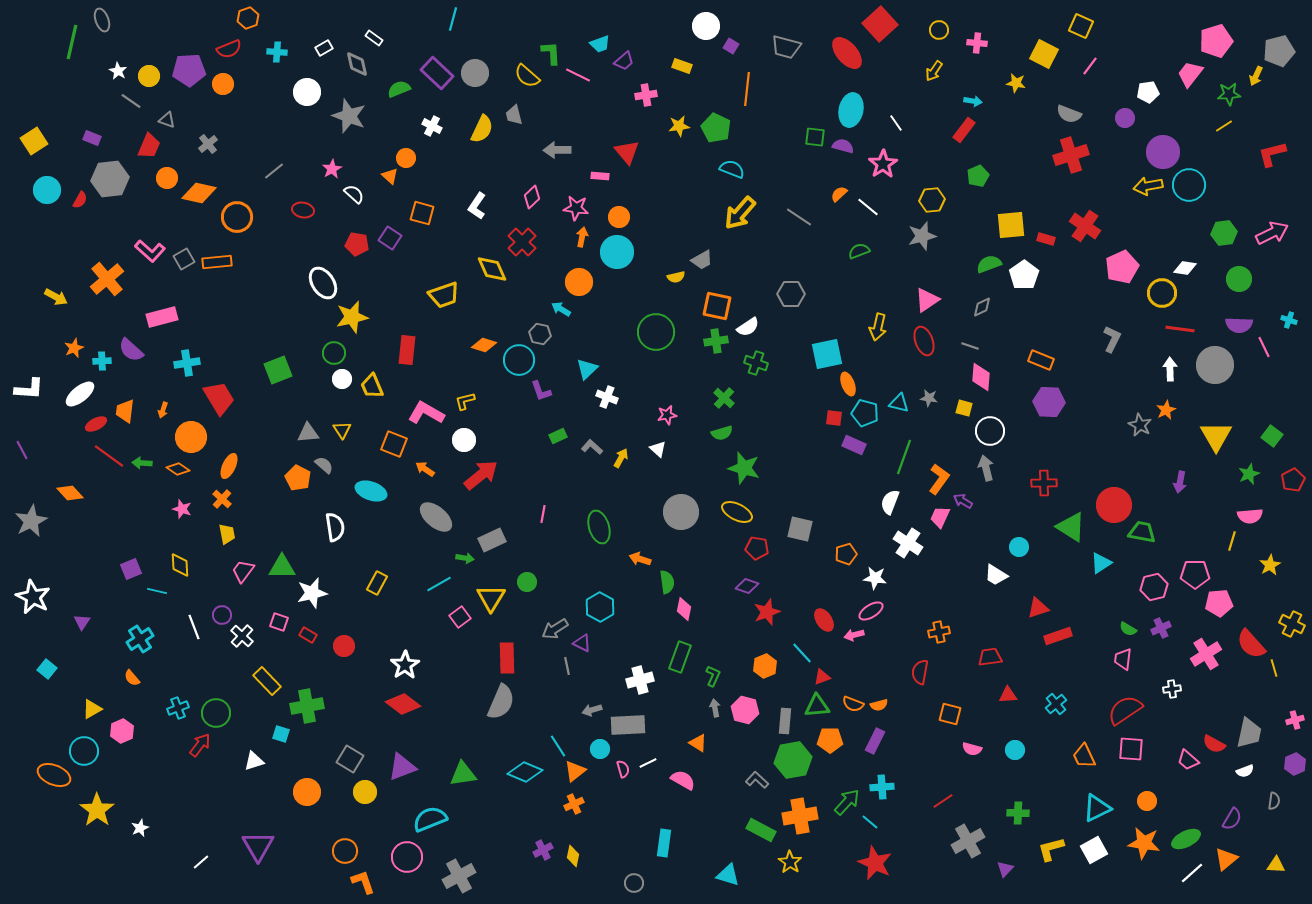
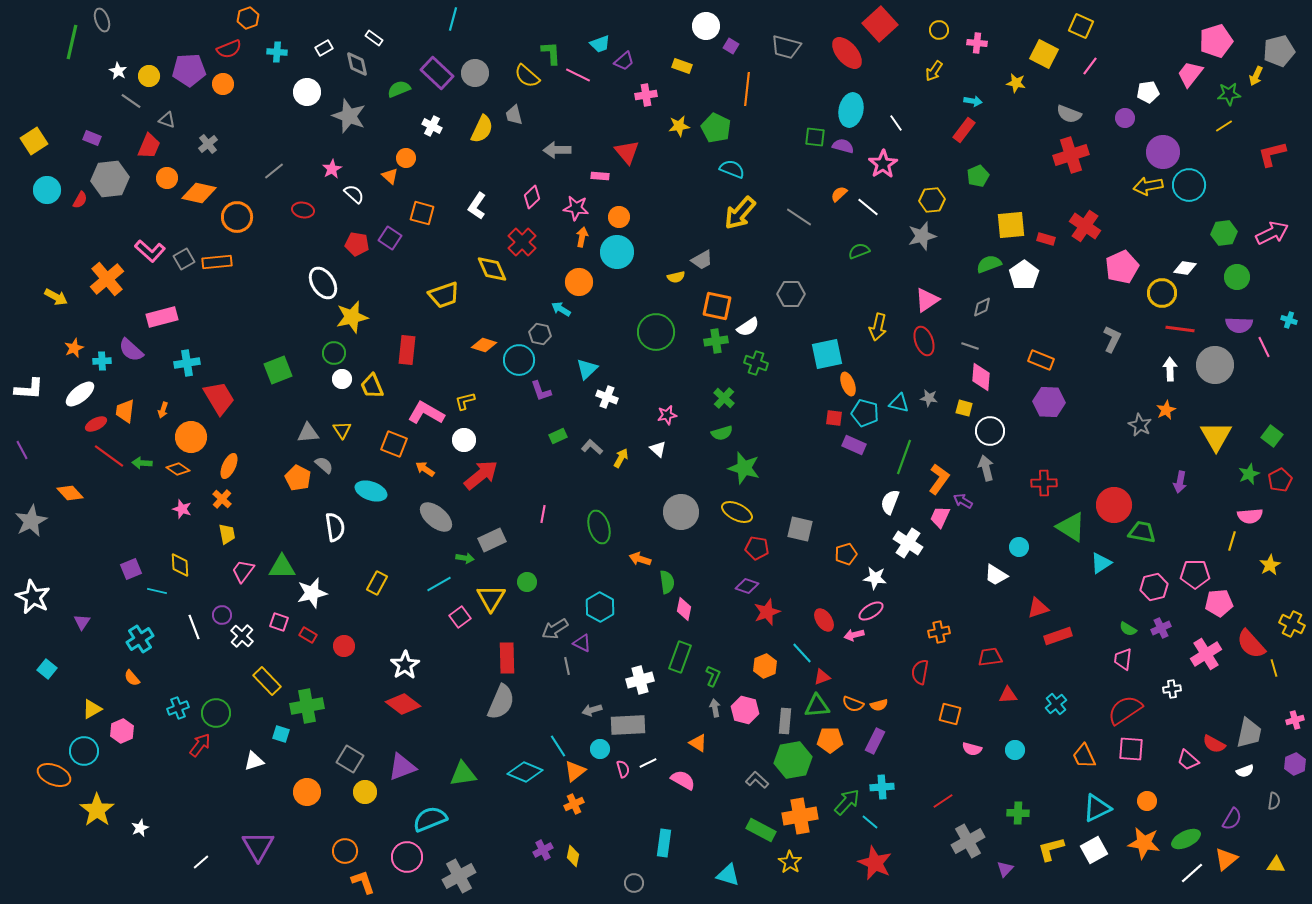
green circle at (1239, 279): moved 2 px left, 2 px up
red pentagon at (1293, 480): moved 13 px left
